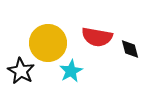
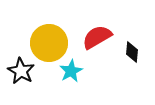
red semicircle: rotated 140 degrees clockwise
yellow circle: moved 1 px right
black diamond: moved 2 px right, 3 px down; rotated 20 degrees clockwise
